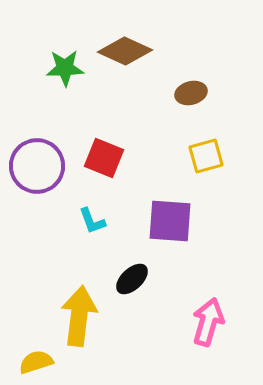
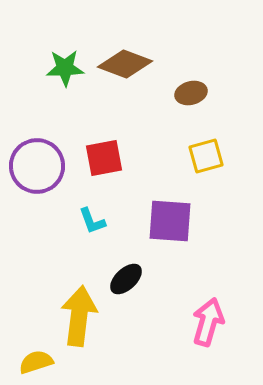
brown diamond: moved 13 px down; rotated 4 degrees counterclockwise
red square: rotated 33 degrees counterclockwise
black ellipse: moved 6 px left
